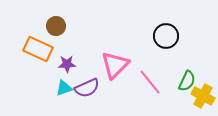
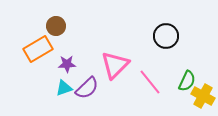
orange rectangle: rotated 56 degrees counterclockwise
purple semicircle: rotated 20 degrees counterclockwise
